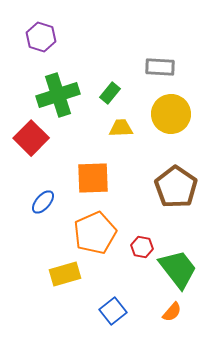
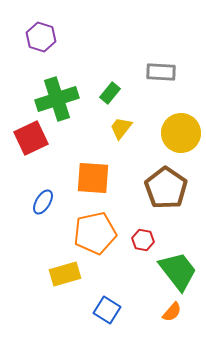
gray rectangle: moved 1 px right, 5 px down
green cross: moved 1 px left, 4 px down
yellow circle: moved 10 px right, 19 px down
yellow trapezoid: rotated 50 degrees counterclockwise
red square: rotated 20 degrees clockwise
orange square: rotated 6 degrees clockwise
brown pentagon: moved 10 px left, 1 px down
blue ellipse: rotated 10 degrees counterclockwise
orange pentagon: rotated 12 degrees clockwise
red hexagon: moved 1 px right, 7 px up
green trapezoid: moved 2 px down
blue square: moved 6 px left, 1 px up; rotated 20 degrees counterclockwise
